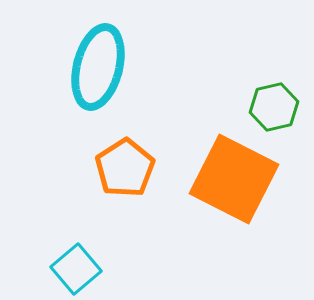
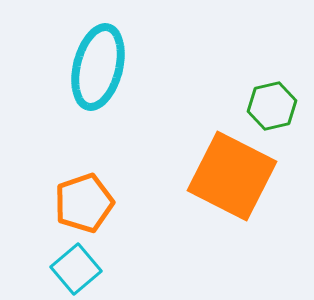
green hexagon: moved 2 px left, 1 px up
orange pentagon: moved 41 px left, 35 px down; rotated 14 degrees clockwise
orange square: moved 2 px left, 3 px up
